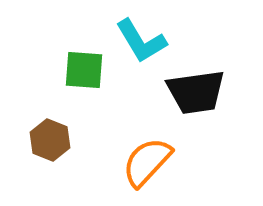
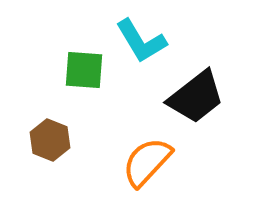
black trapezoid: moved 5 px down; rotated 30 degrees counterclockwise
